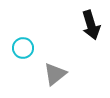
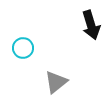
gray triangle: moved 1 px right, 8 px down
